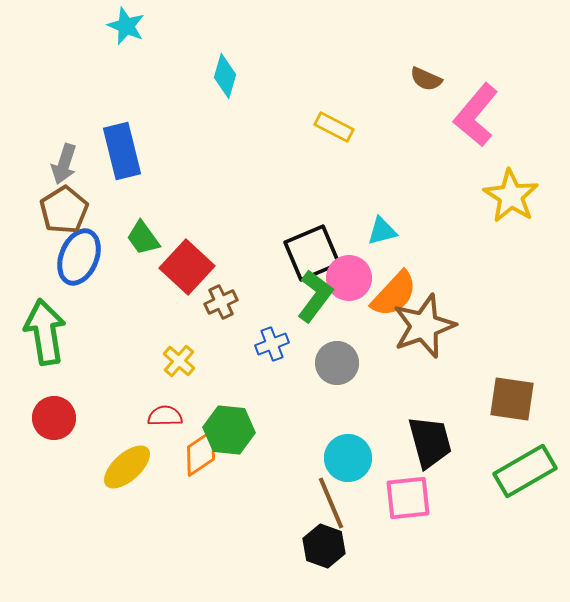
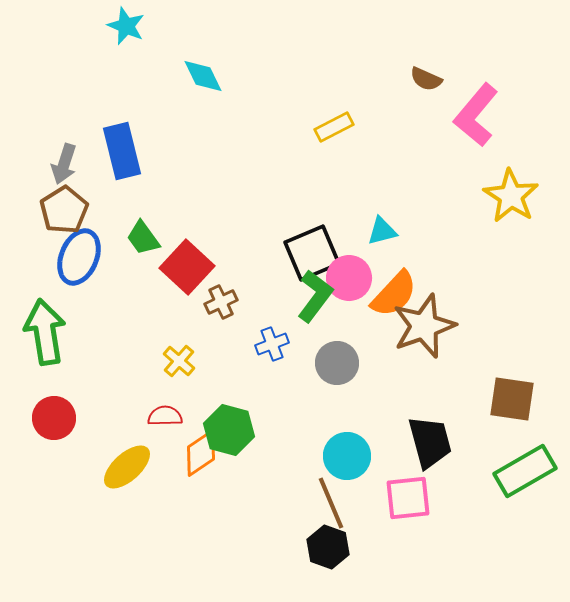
cyan diamond: moved 22 px left; rotated 42 degrees counterclockwise
yellow rectangle: rotated 54 degrees counterclockwise
green hexagon: rotated 9 degrees clockwise
cyan circle: moved 1 px left, 2 px up
black hexagon: moved 4 px right, 1 px down
